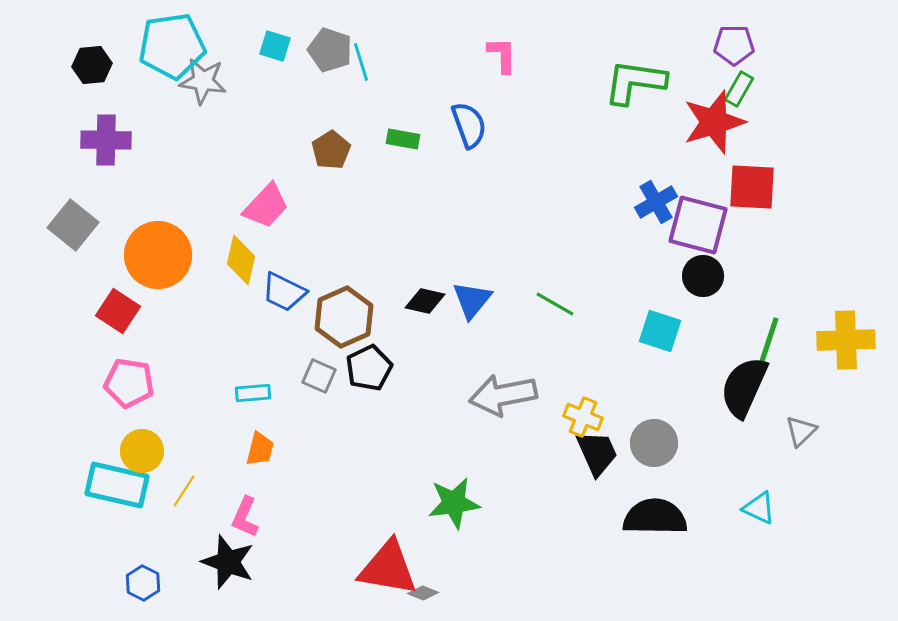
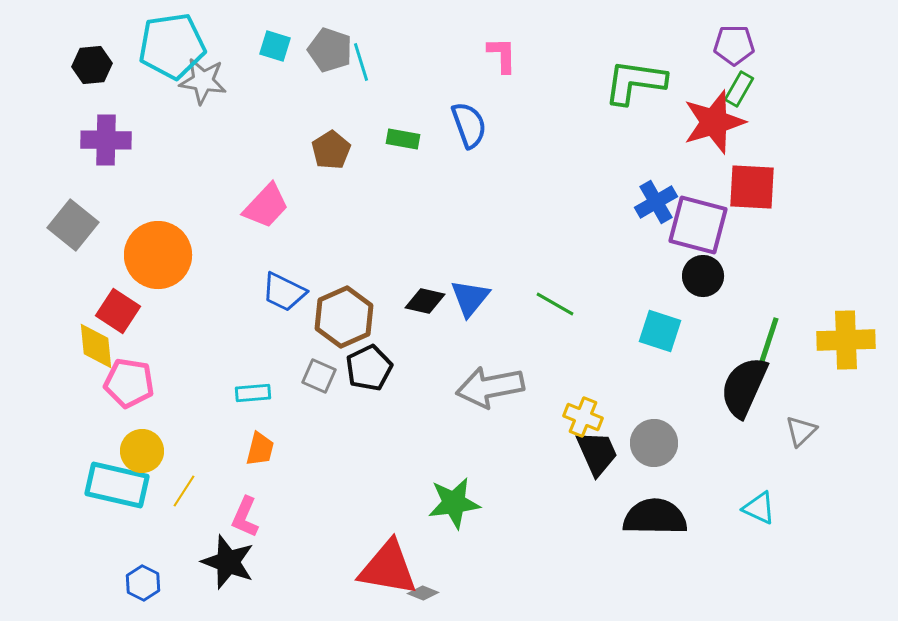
yellow diamond at (241, 260): moved 145 px left, 86 px down; rotated 18 degrees counterclockwise
blue triangle at (472, 300): moved 2 px left, 2 px up
gray arrow at (503, 395): moved 13 px left, 8 px up
